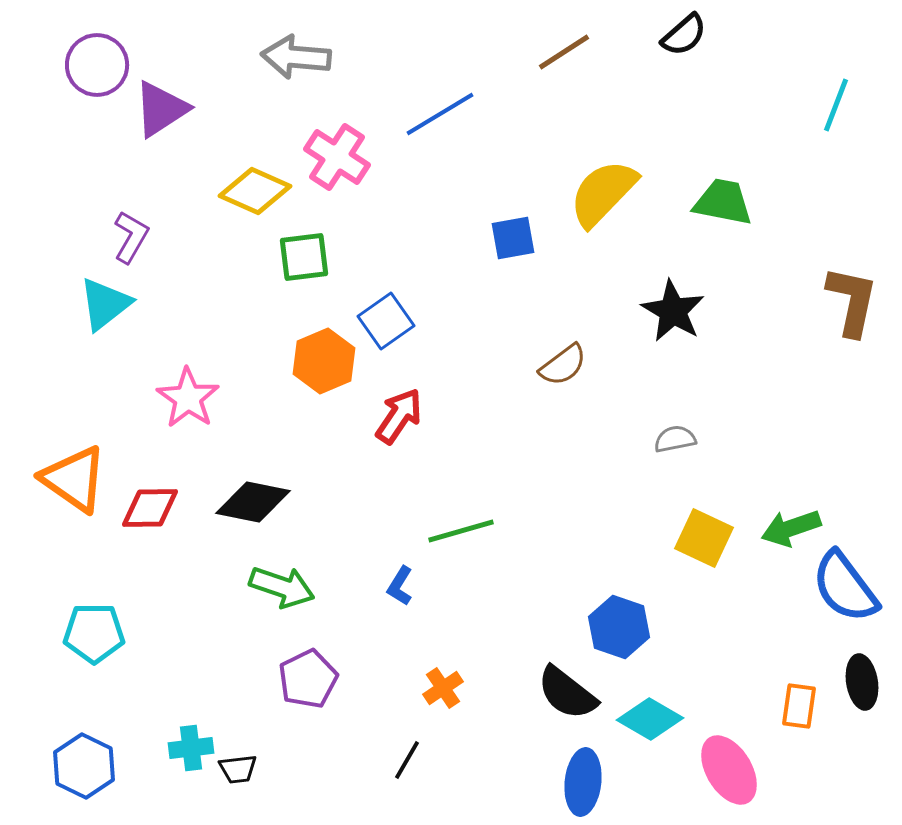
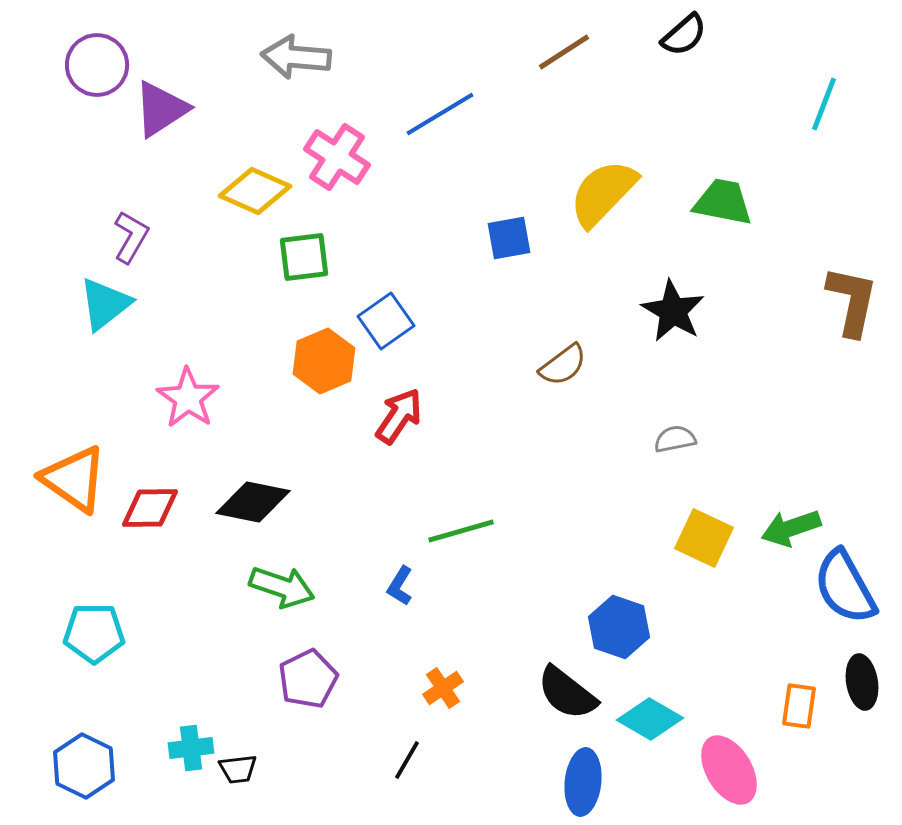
cyan line at (836, 105): moved 12 px left, 1 px up
blue square at (513, 238): moved 4 px left
blue semicircle at (845, 587): rotated 8 degrees clockwise
